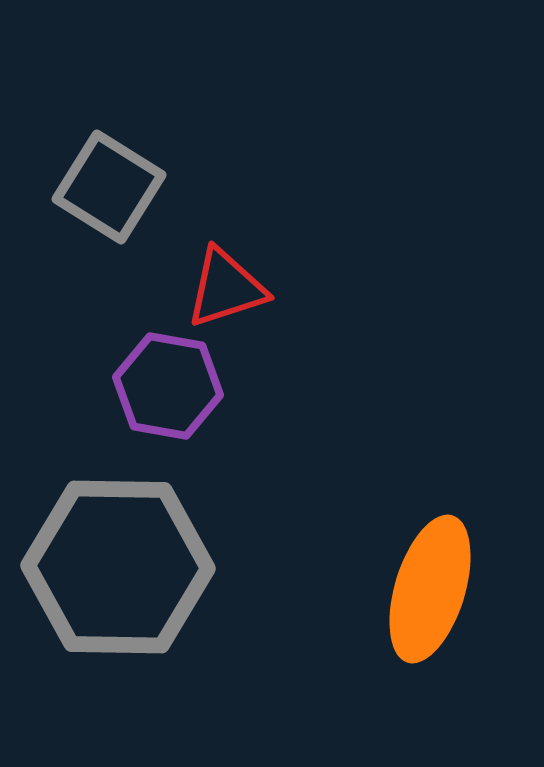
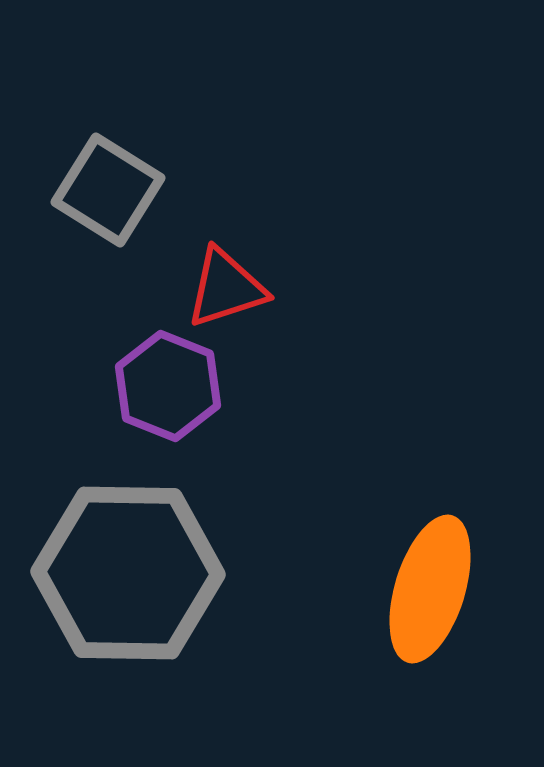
gray square: moved 1 px left, 3 px down
purple hexagon: rotated 12 degrees clockwise
gray hexagon: moved 10 px right, 6 px down
